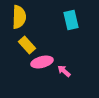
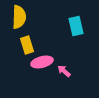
cyan rectangle: moved 5 px right, 6 px down
yellow rectangle: rotated 24 degrees clockwise
